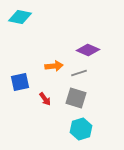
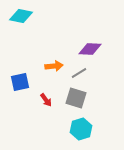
cyan diamond: moved 1 px right, 1 px up
purple diamond: moved 2 px right, 1 px up; rotated 20 degrees counterclockwise
gray line: rotated 14 degrees counterclockwise
red arrow: moved 1 px right, 1 px down
